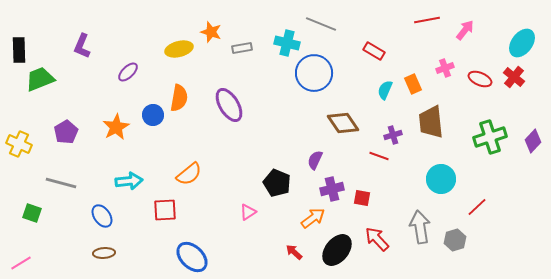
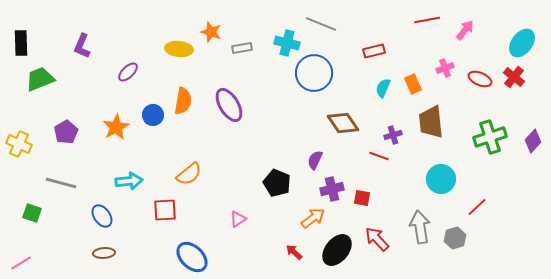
yellow ellipse at (179, 49): rotated 20 degrees clockwise
black rectangle at (19, 50): moved 2 px right, 7 px up
red rectangle at (374, 51): rotated 45 degrees counterclockwise
cyan semicircle at (385, 90): moved 2 px left, 2 px up
orange semicircle at (179, 98): moved 4 px right, 3 px down
pink triangle at (248, 212): moved 10 px left, 7 px down
gray hexagon at (455, 240): moved 2 px up
